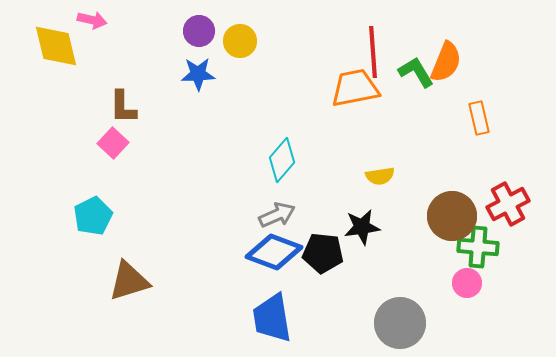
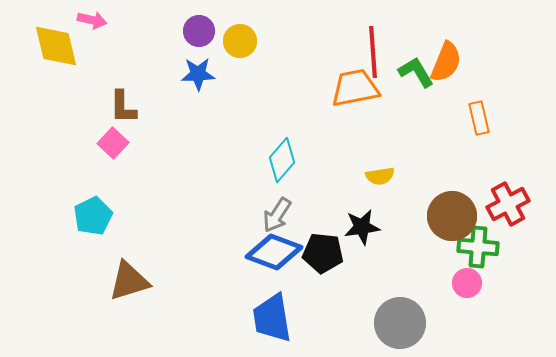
gray arrow: rotated 147 degrees clockwise
